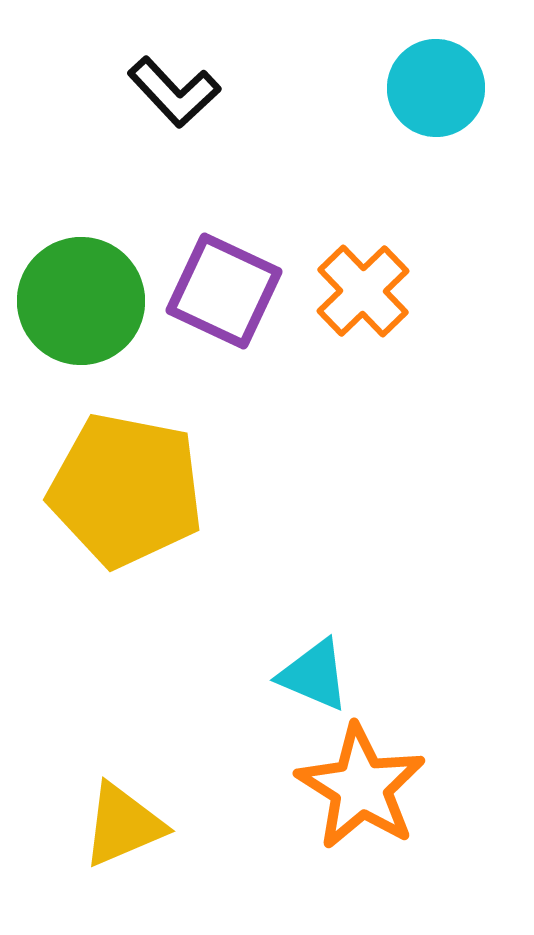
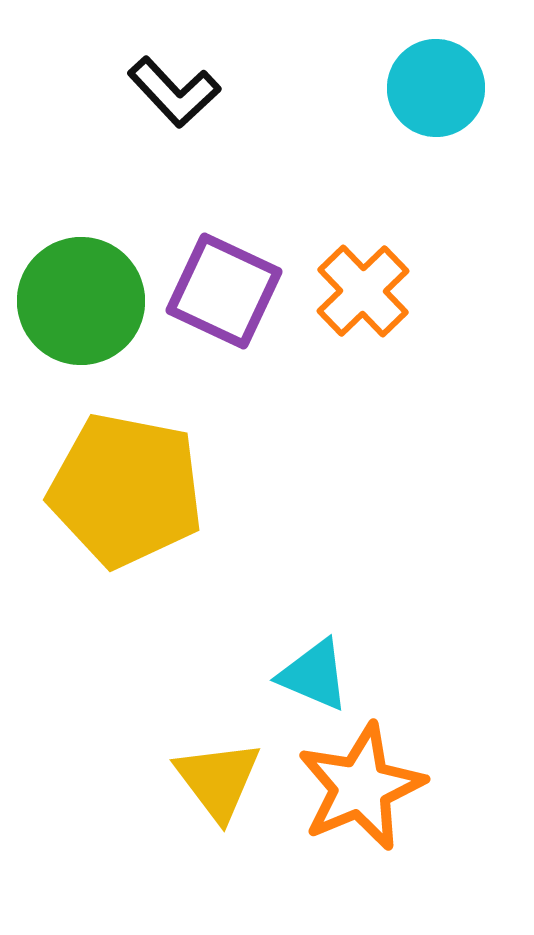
orange star: rotated 17 degrees clockwise
yellow triangle: moved 95 px right, 45 px up; rotated 44 degrees counterclockwise
